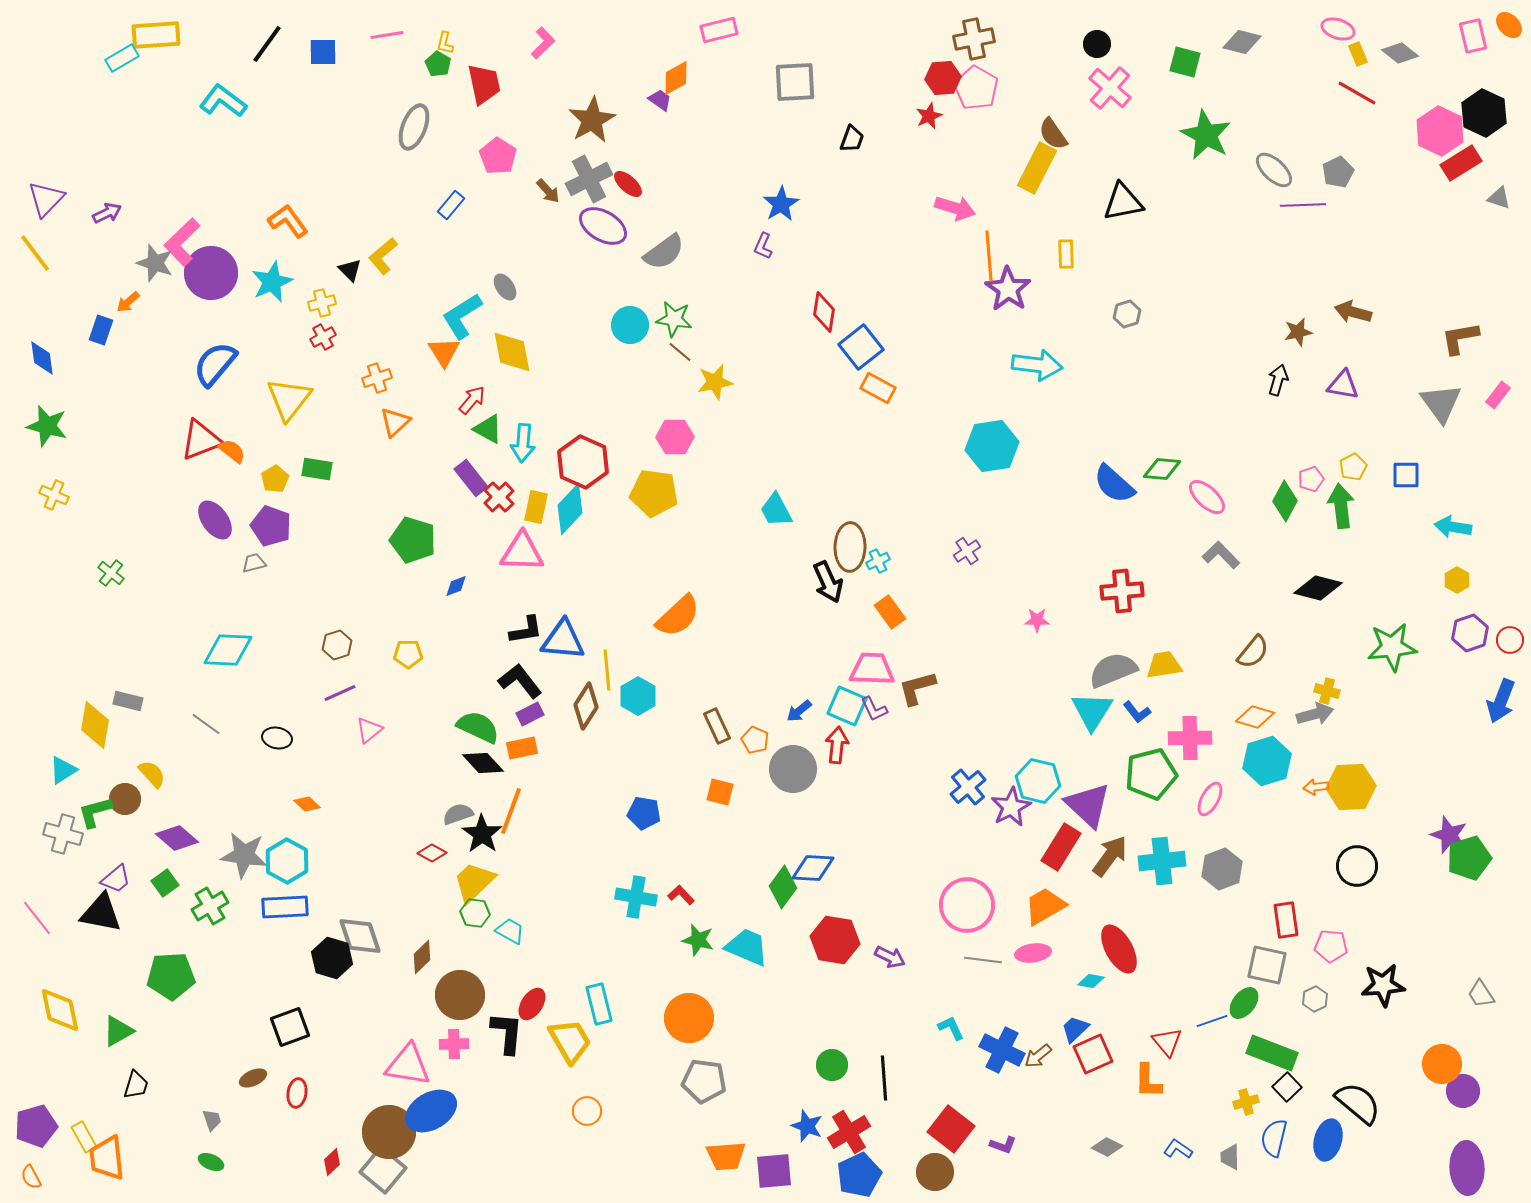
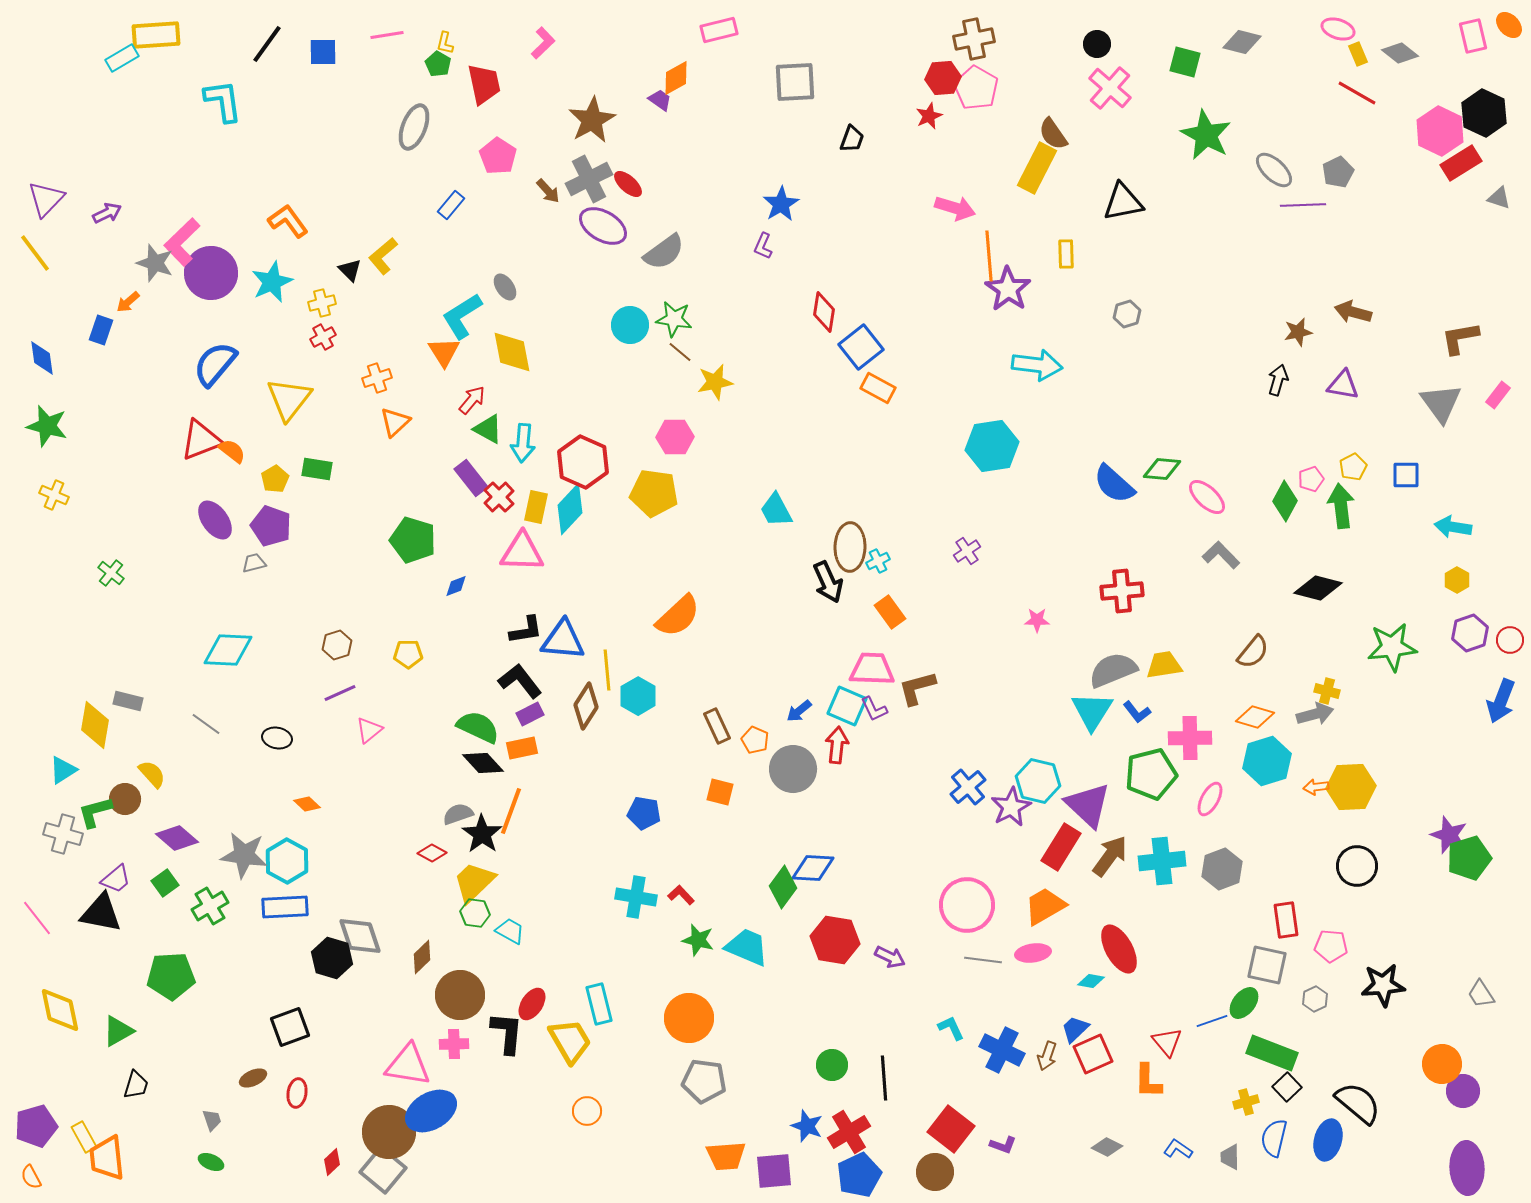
cyan L-shape at (223, 101): rotated 45 degrees clockwise
brown arrow at (1038, 1056): moved 9 px right; rotated 32 degrees counterclockwise
